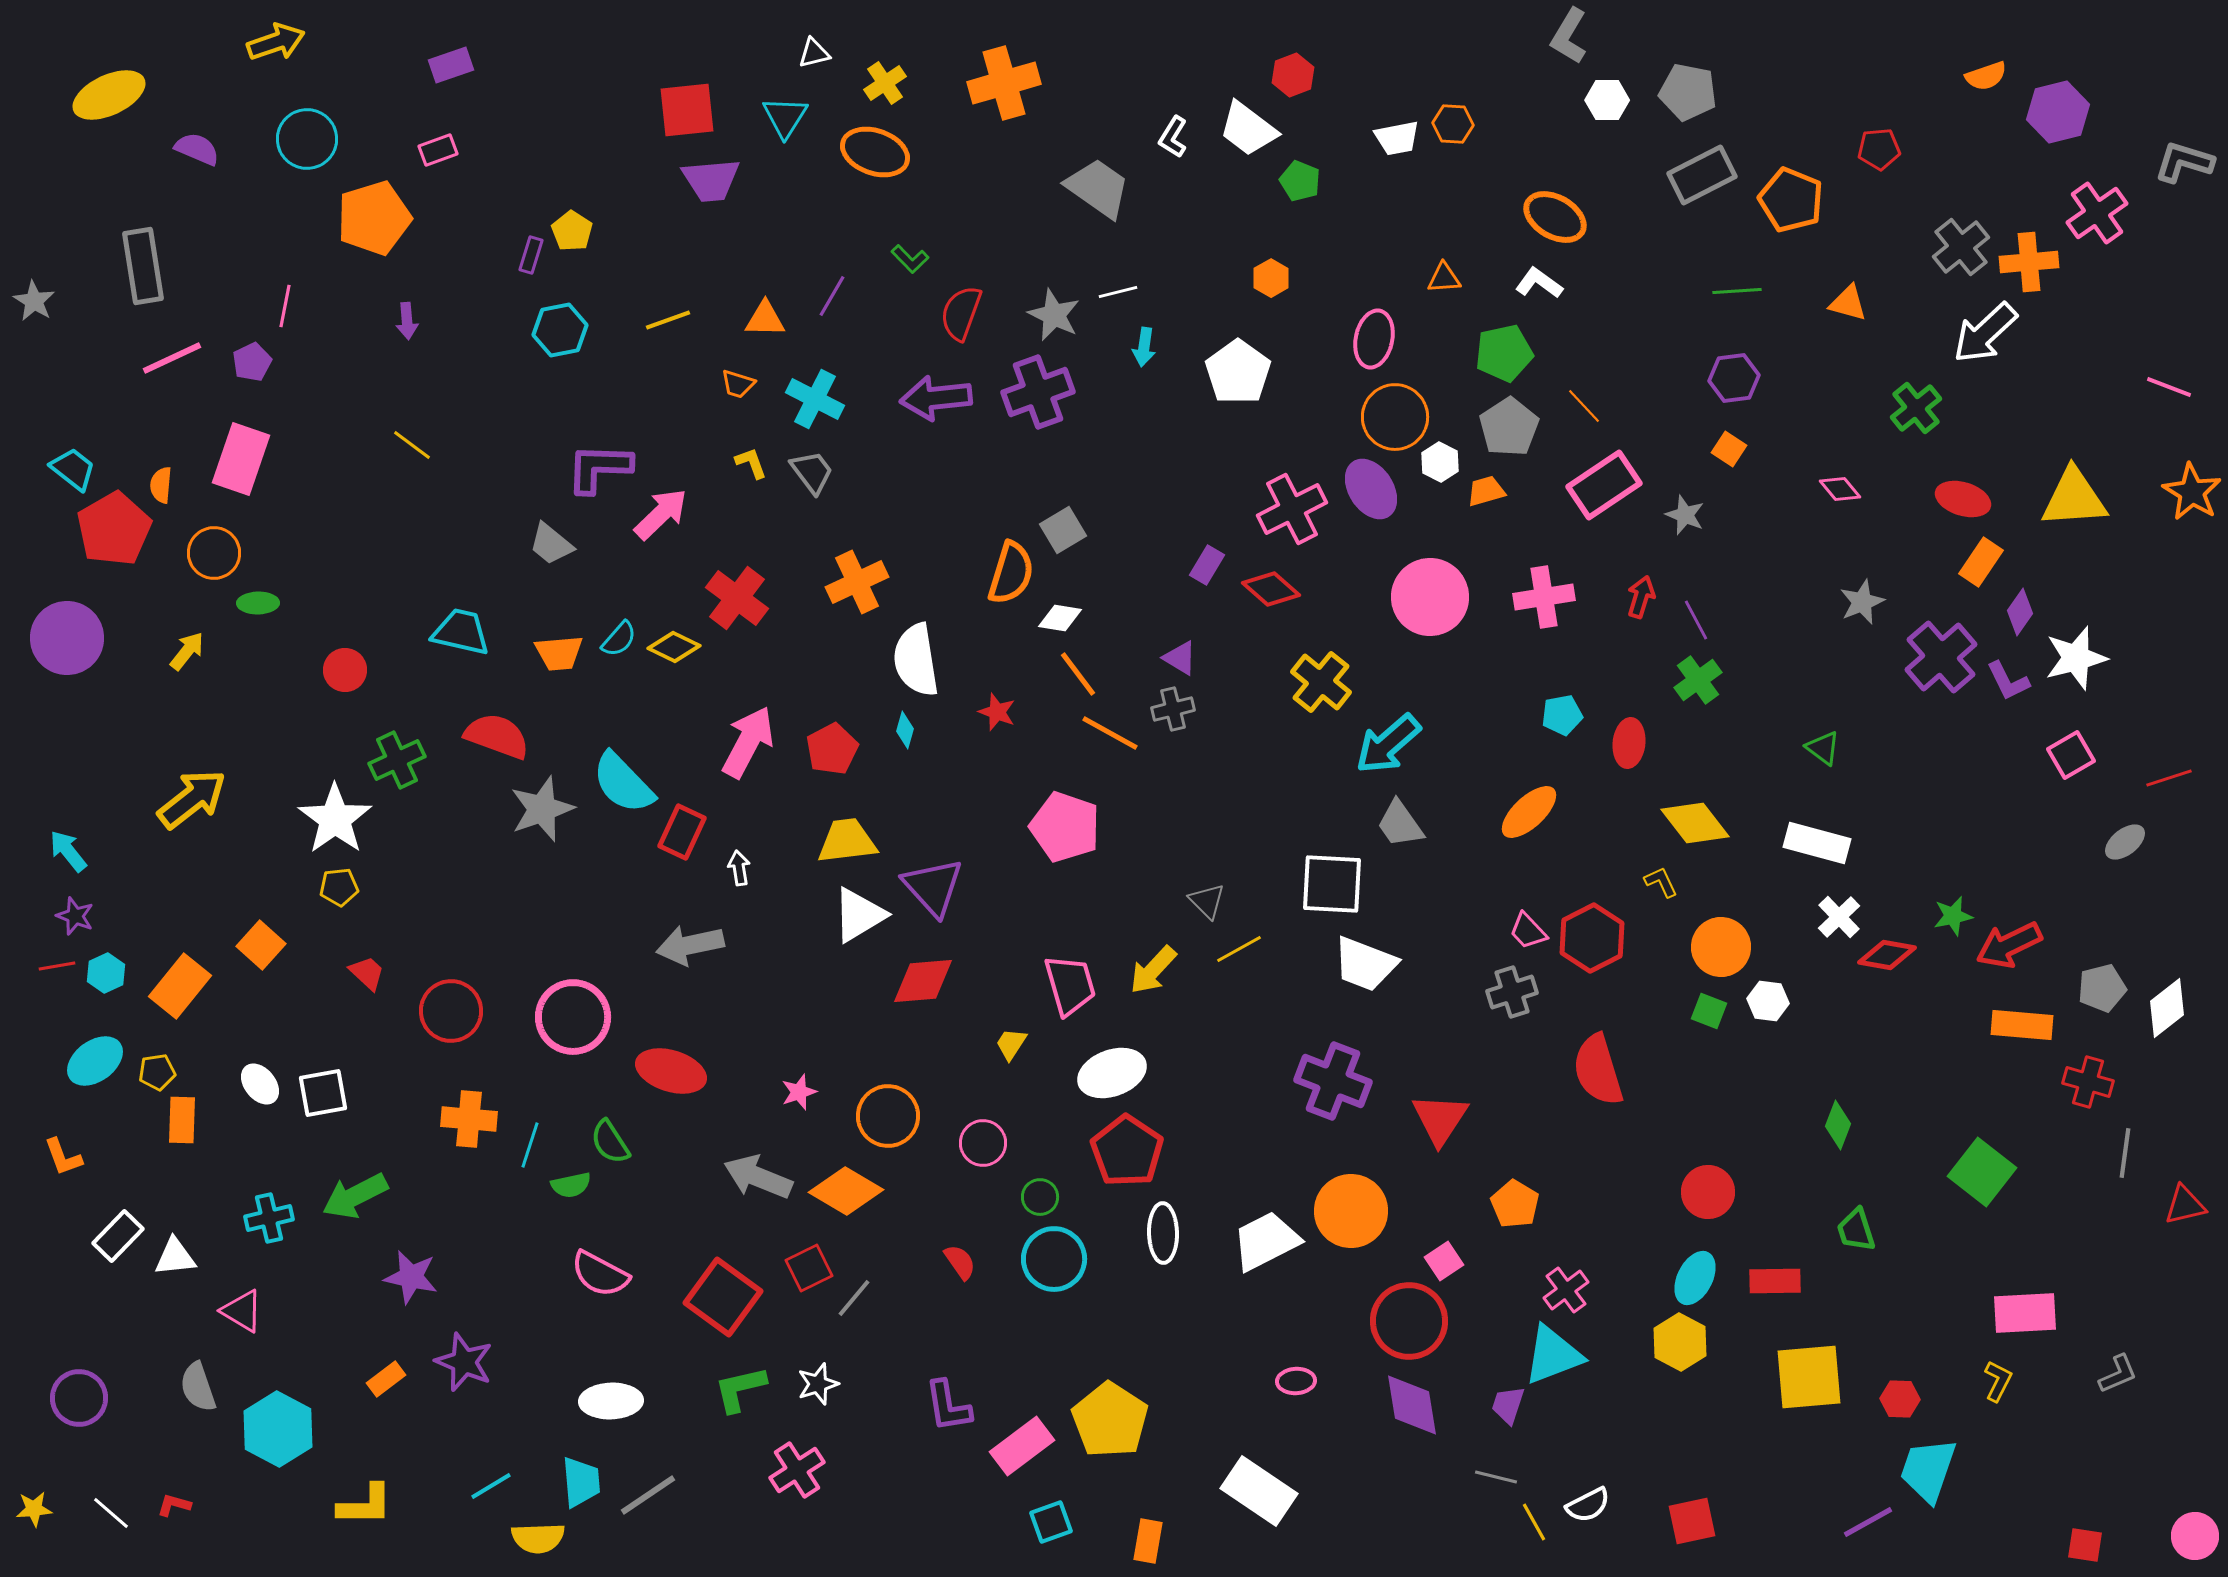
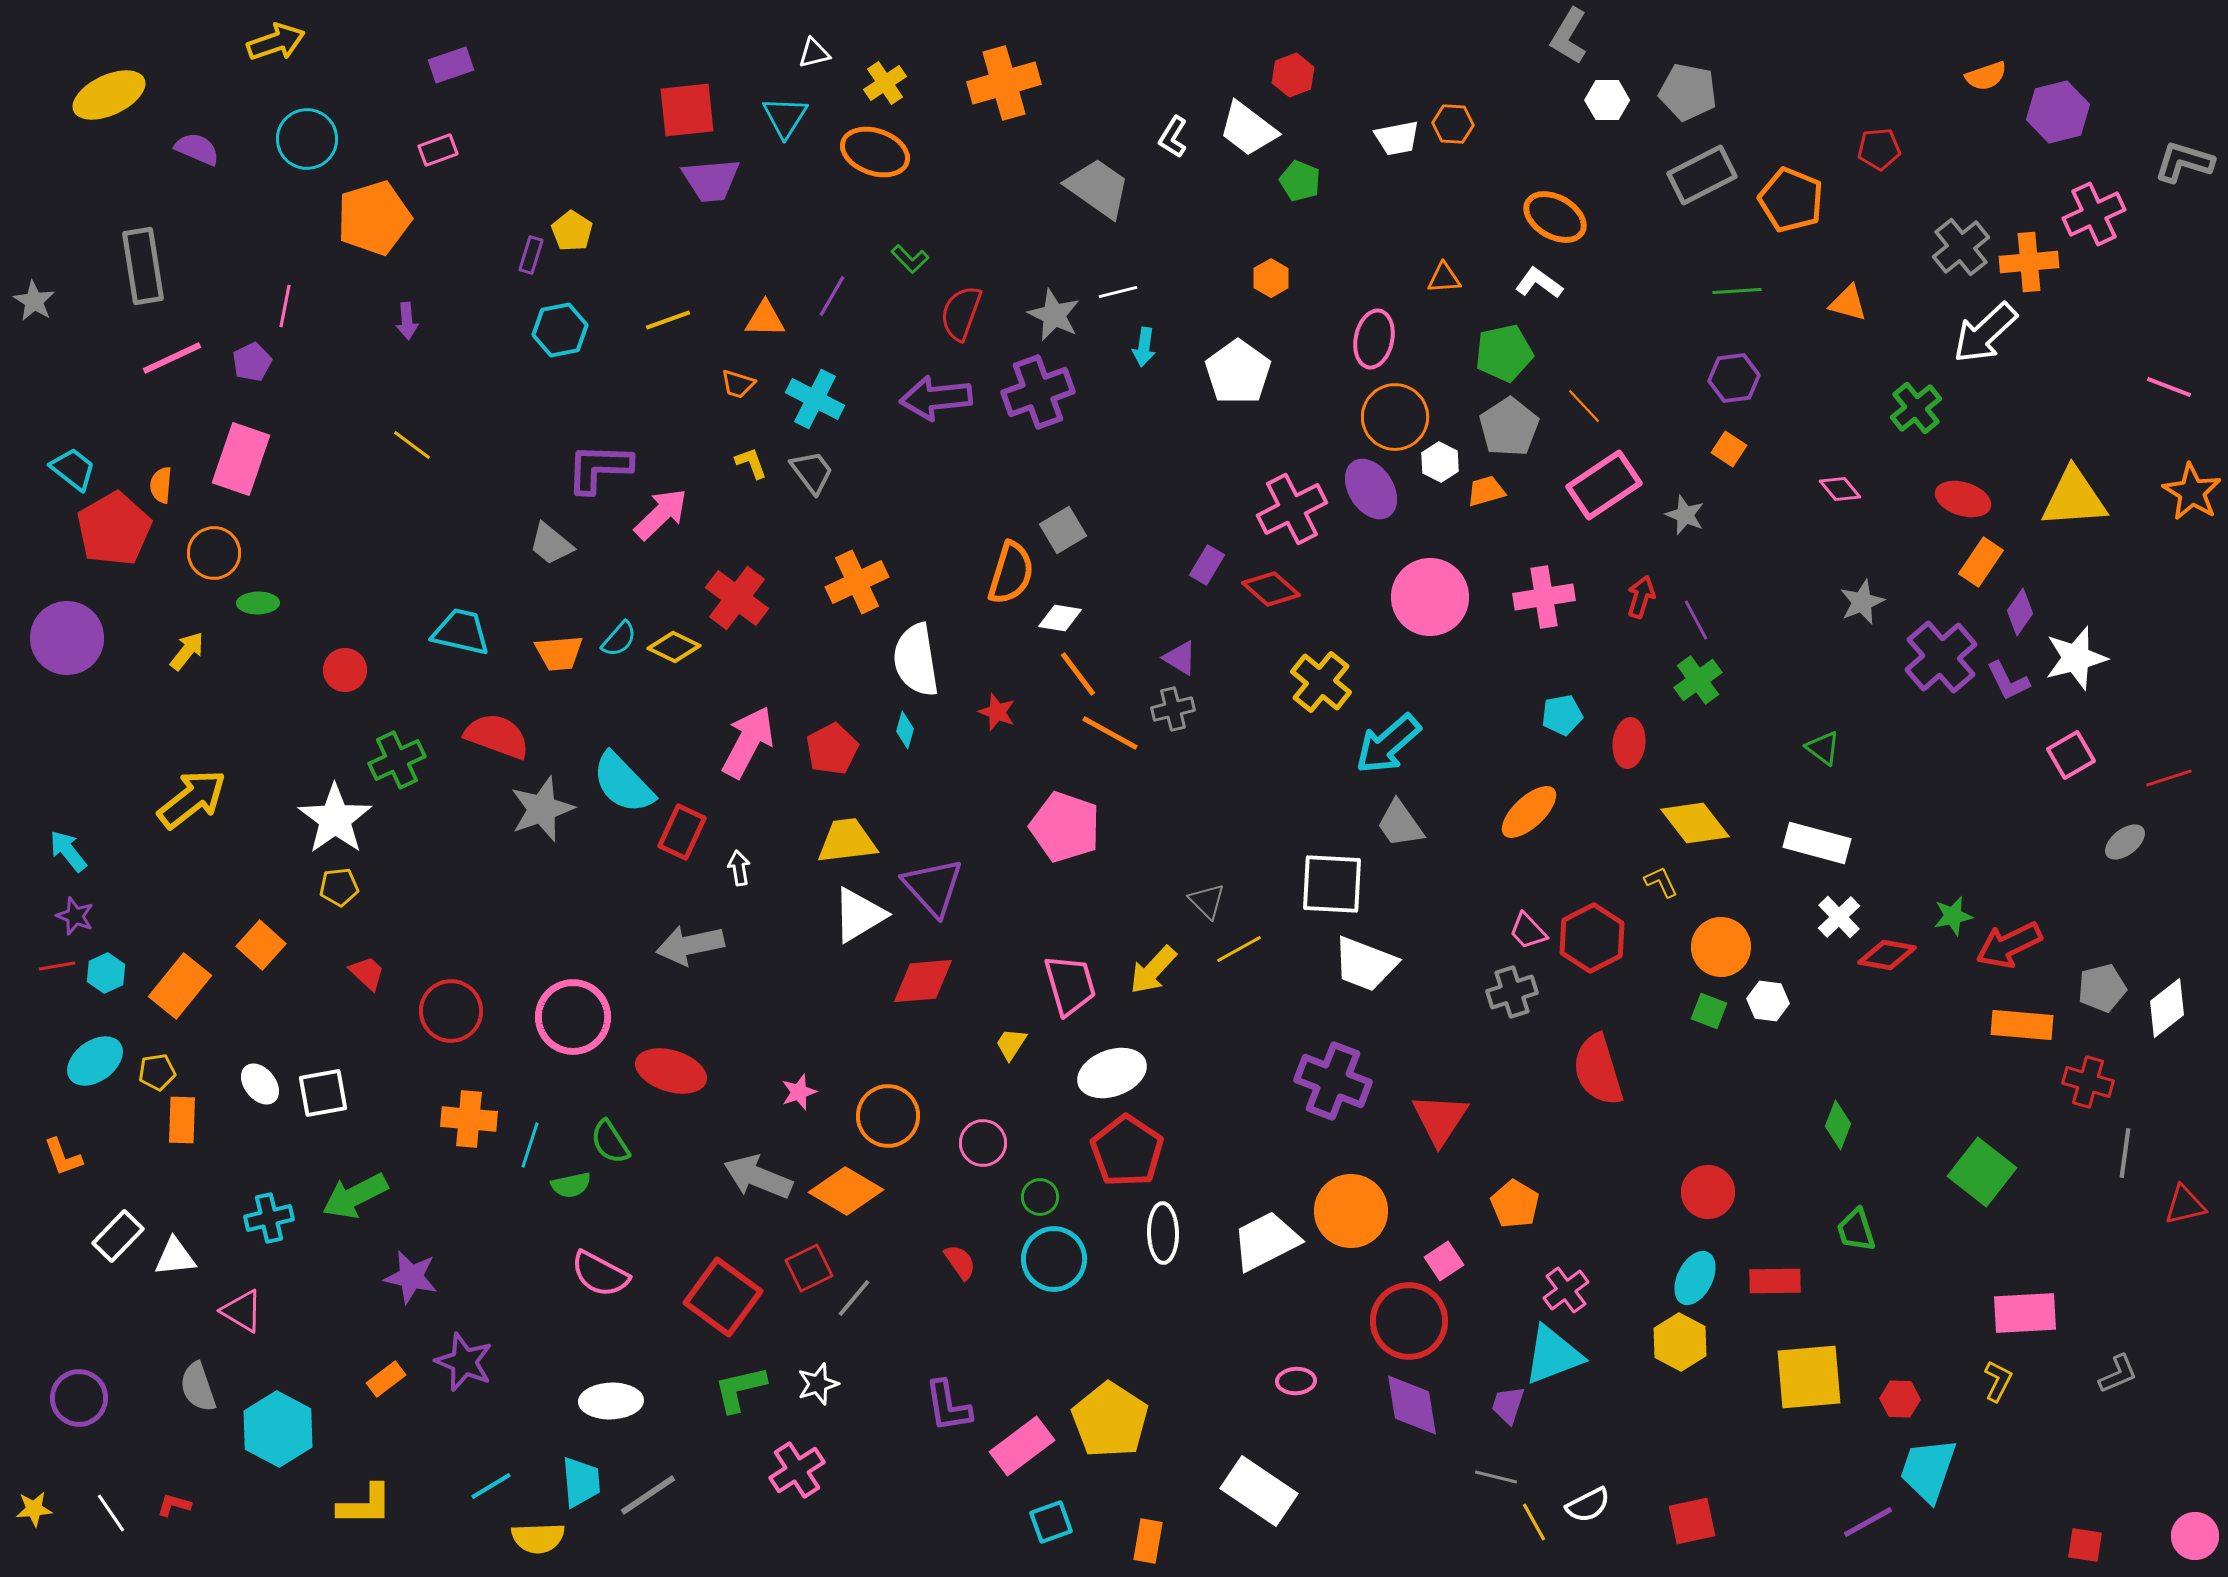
pink cross at (2097, 213): moved 3 px left, 1 px down; rotated 10 degrees clockwise
white line at (111, 1513): rotated 15 degrees clockwise
